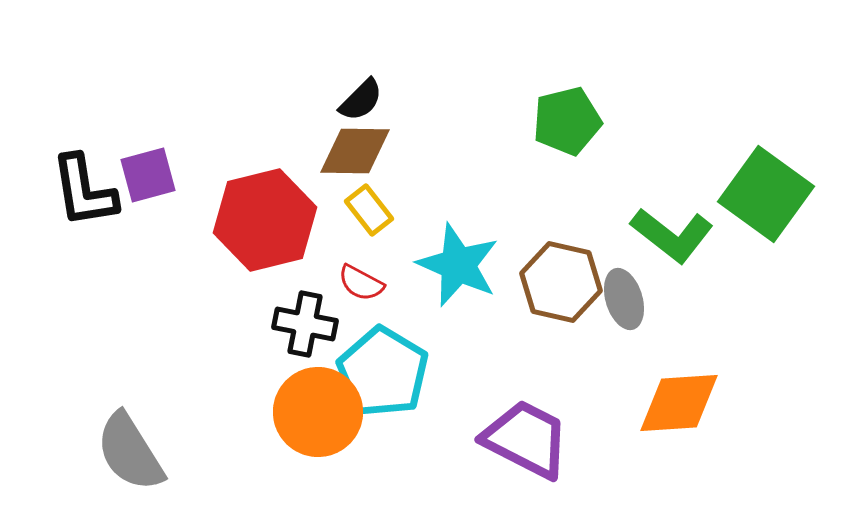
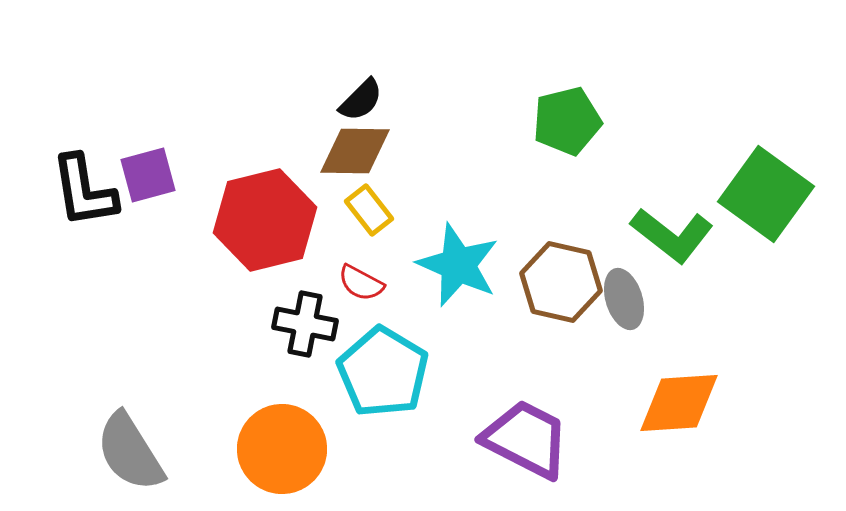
orange circle: moved 36 px left, 37 px down
